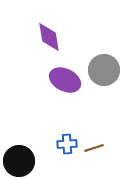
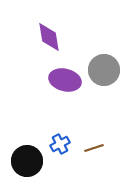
purple ellipse: rotated 12 degrees counterclockwise
blue cross: moved 7 px left; rotated 24 degrees counterclockwise
black circle: moved 8 px right
